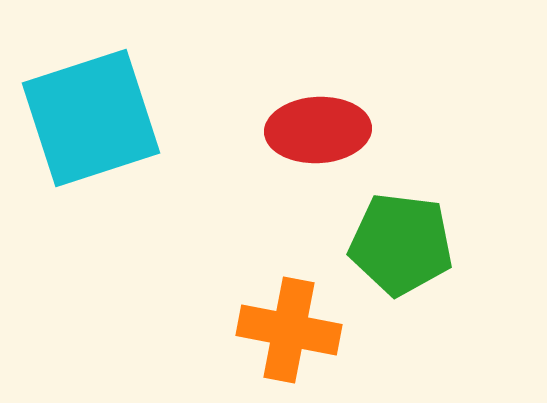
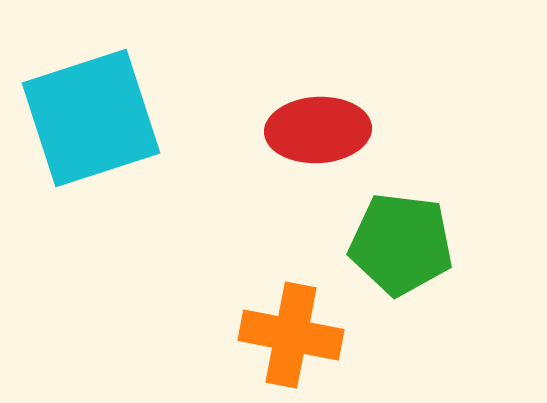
orange cross: moved 2 px right, 5 px down
